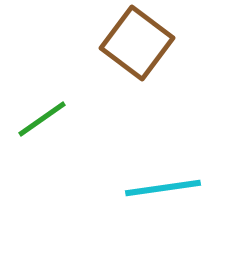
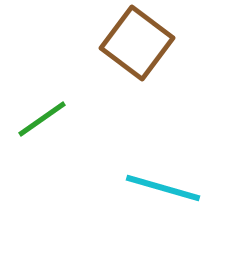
cyan line: rotated 24 degrees clockwise
